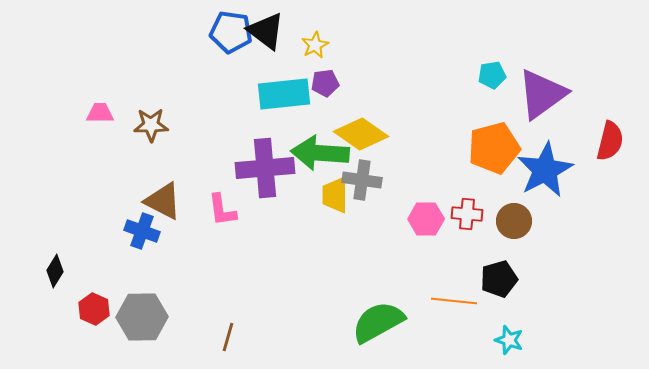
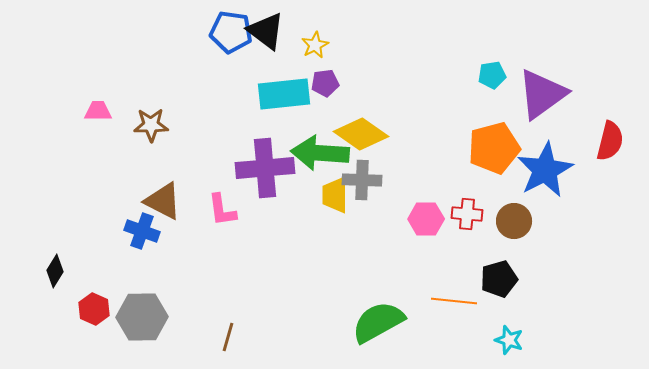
pink trapezoid: moved 2 px left, 2 px up
gray cross: rotated 6 degrees counterclockwise
